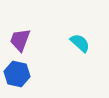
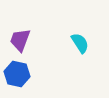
cyan semicircle: rotated 15 degrees clockwise
